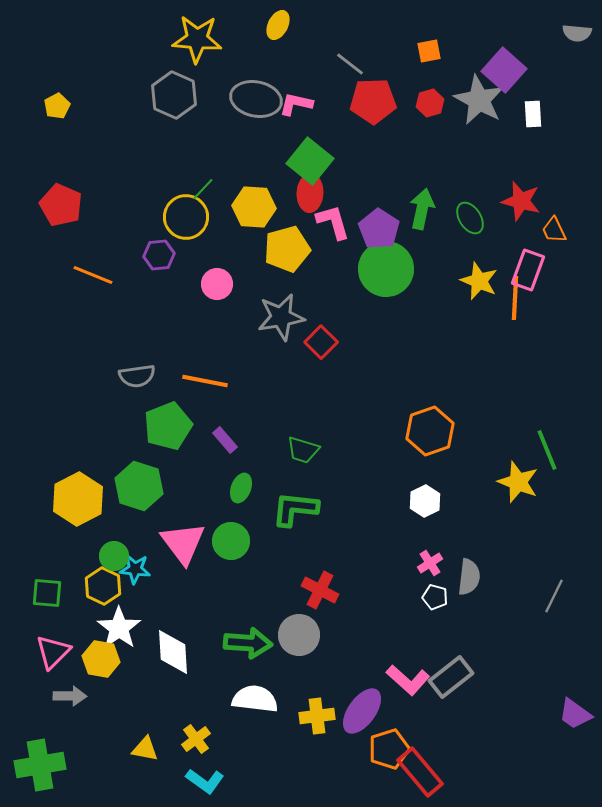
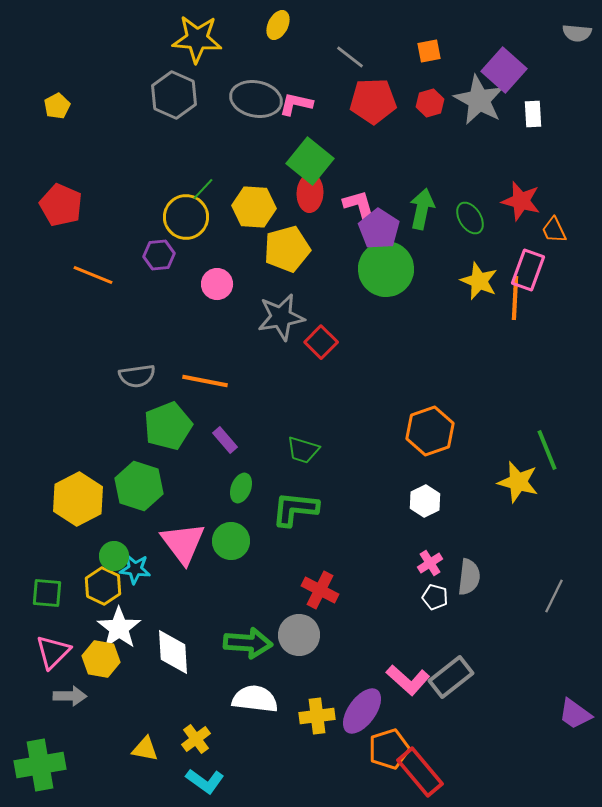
gray line at (350, 64): moved 7 px up
pink L-shape at (333, 222): moved 27 px right, 15 px up
yellow star at (518, 482): rotated 6 degrees counterclockwise
